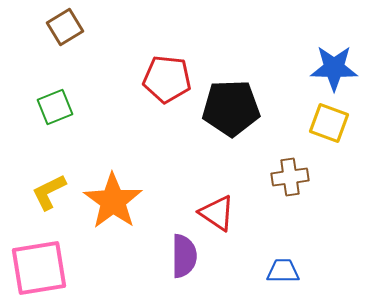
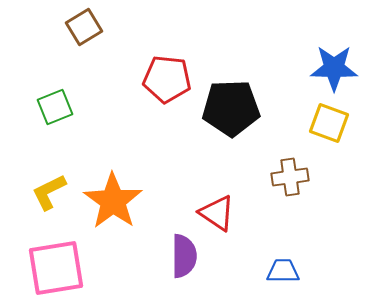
brown square: moved 19 px right
pink square: moved 17 px right
